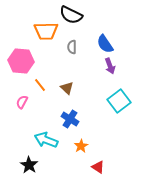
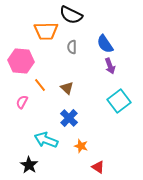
blue cross: moved 1 px left, 1 px up; rotated 12 degrees clockwise
orange star: rotated 24 degrees counterclockwise
